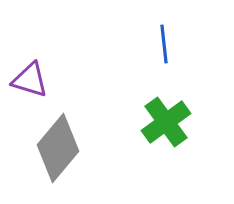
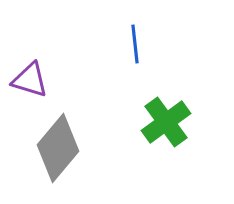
blue line: moved 29 px left
